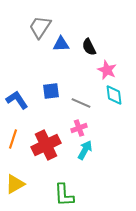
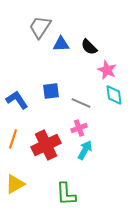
black semicircle: rotated 18 degrees counterclockwise
green L-shape: moved 2 px right, 1 px up
